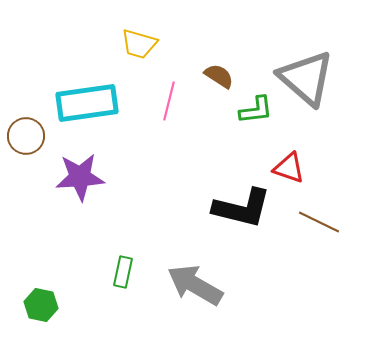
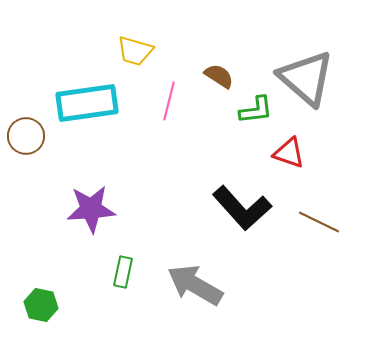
yellow trapezoid: moved 4 px left, 7 px down
red triangle: moved 15 px up
purple star: moved 11 px right, 32 px down
black L-shape: rotated 34 degrees clockwise
